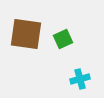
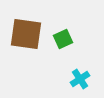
cyan cross: rotated 18 degrees counterclockwise
